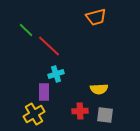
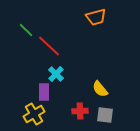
cyan cross: rotated 28 degrees counterclockwise
yellow semicircle: moved 1 px right; rotated 54 degrees clockwise
